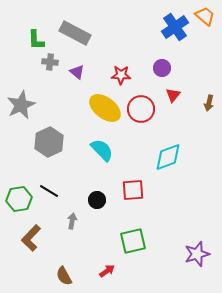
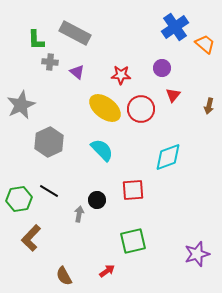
orange trapezoid: moved 28 px down
brown arrow: moved 3 px down
gray arrow: moved 7 px right, 7 px up
